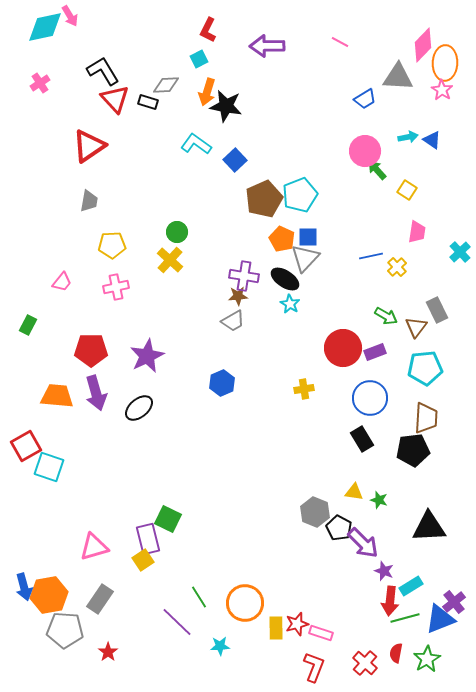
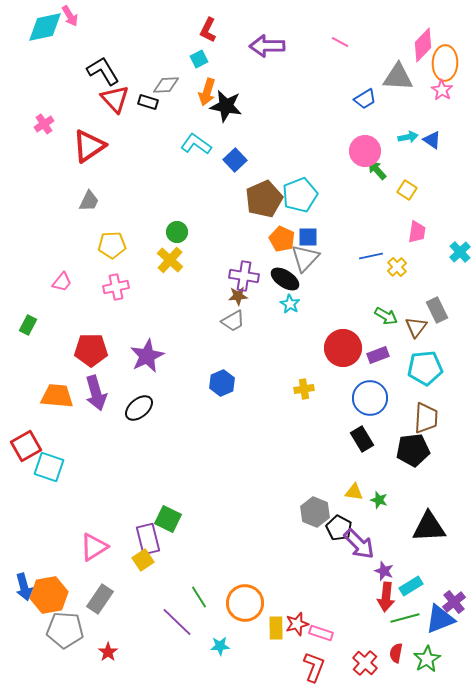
pink cross at (40, 83): moved 4 px right, 41 px down
gray trapezoid at (89, 201): rotated 15 degrees clockwise
purple rectangle at (375, 352): moved 3 px right, 3 px down
purple arrow at (363, 543): moved 4 px left, 1 px down
pink triangle at (94, 547): rotated 16 degrees counterclockwise
red arrow at (390, 601): moved 4 px left, 4 px up
